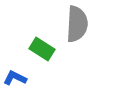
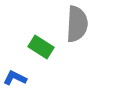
green rectangle: moved 1 px left, 2 px up
